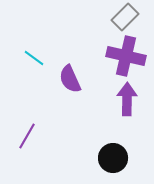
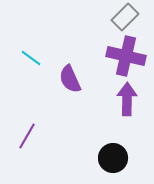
cyan line: moved 3 px left
